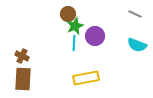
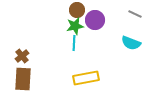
brown circle: moved 9 px right, 4 px up
green star: rotated 12 degrees clockwise
purple circle: moved 16 px up
cyan semicircle: moved 6 px left, 2 px up
brown cross: rotated 24 degrees clockwise
